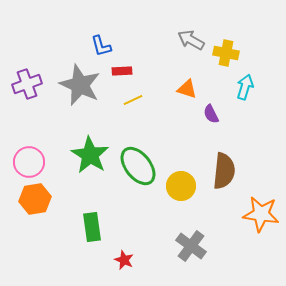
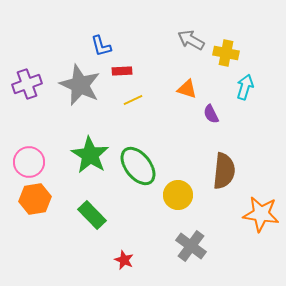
yellow circle: moved 3 px left, 9 px down
green rectangle: moved 12 px up; rotated 36 degrees counterclockwise
